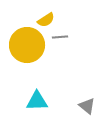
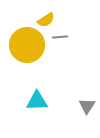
gray triangle: rotated 24 degrees clockwise
